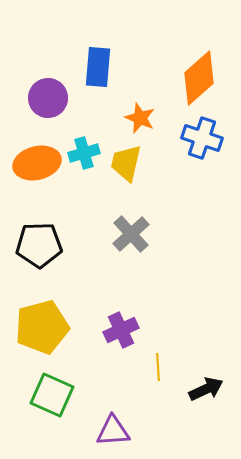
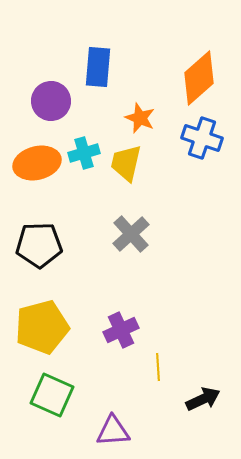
purple circle: moved 3 px right, 3 px down
black arrow: moved 3 px left, 10 px down
